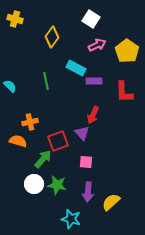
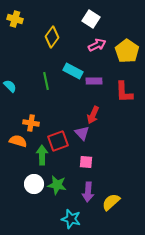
cyan rectangle: moved 3 px left, 3 px down
orange cross: moved 1 px right, 1 px down; rotated 21 degrees clockwise
green arrow: moved 1 px left, 4 px up; rotated 42 degrees counterclockwise
